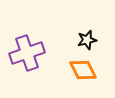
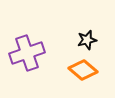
orange diamond: rotated 24 degrees counterclockwise
